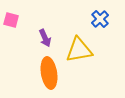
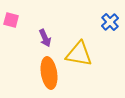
blue cross: moved 10 px right, 3 px down
yellow triangle: moved 4 px down; rotated 20 degrees clockwise
